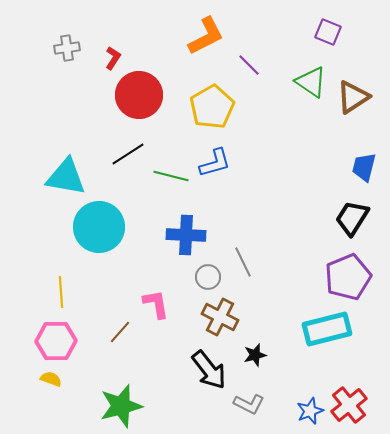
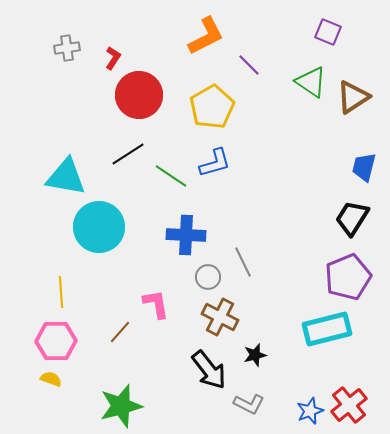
green line: rotated 20 degrees clockwise
